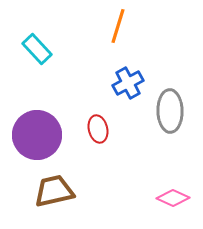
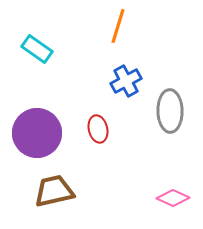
cyan rectangle: rotated 12 degrees counterclockwise
blue cross: moved 2 px left, 2 px up
purple circle: moved 2 px up
